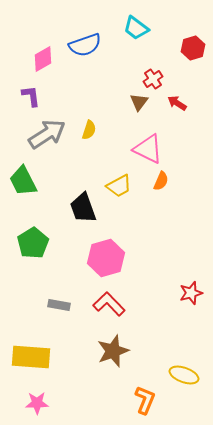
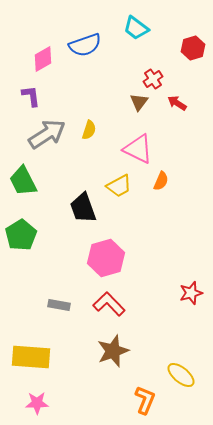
pink triangle: moved 10 px left
green pentagon: moved 12 px left, 8 px up
yellow ellipse: moved 3 px left; rotated 20 degrees clockwise
